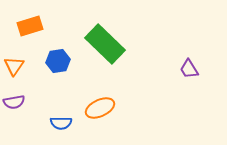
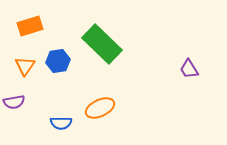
green rectangle: moved 3 px left
orange triangle: moved 11 px right
